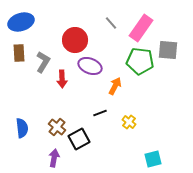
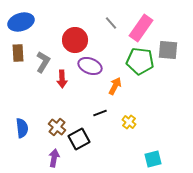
brown rectangle: moved 1 px left
